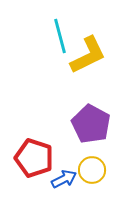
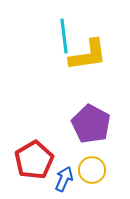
cyan line: moved 4 px right; rotated 8 degrees clockwise
yellow L-shape: rotated 18 degrees clockwise
red pentagon: moved 2 px down; rotated 24 degrees clockwise
blue arrow: rotated 40 degrees counterclockwise
